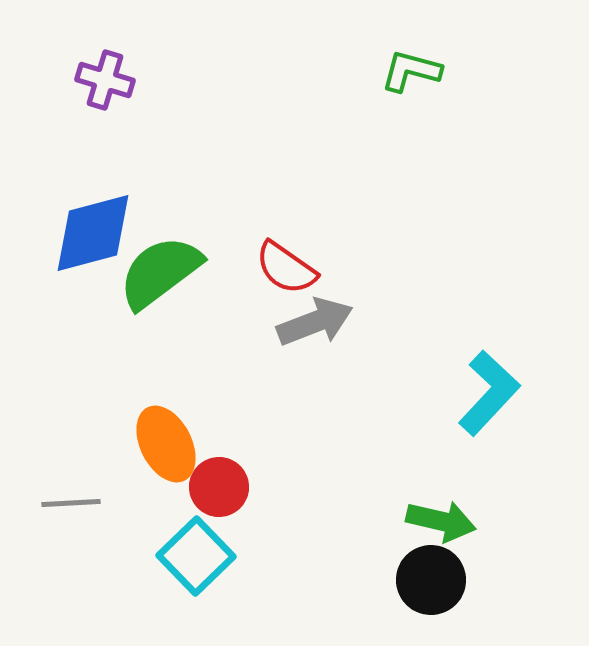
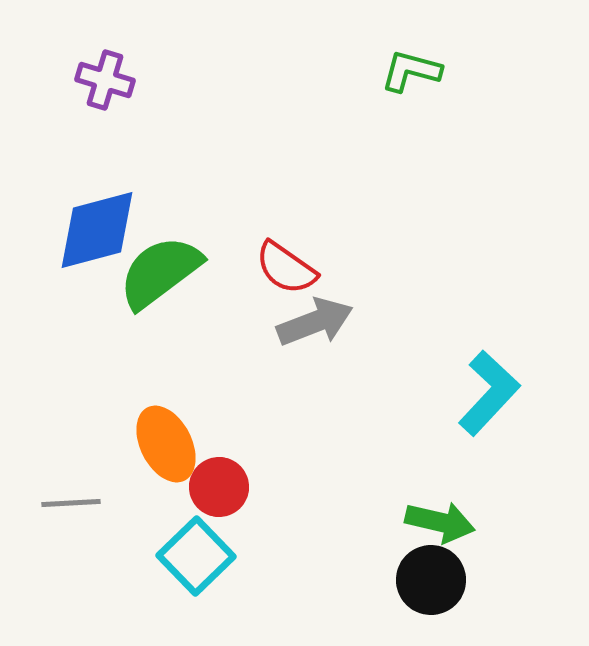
blue diamond: moved 4 px right, 3 px up
green arrow: moved 1 px left, 1 px down
